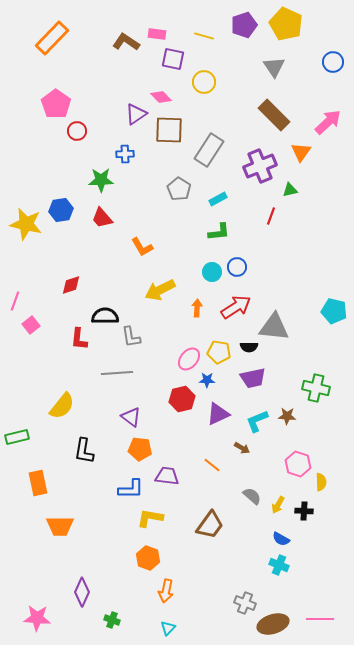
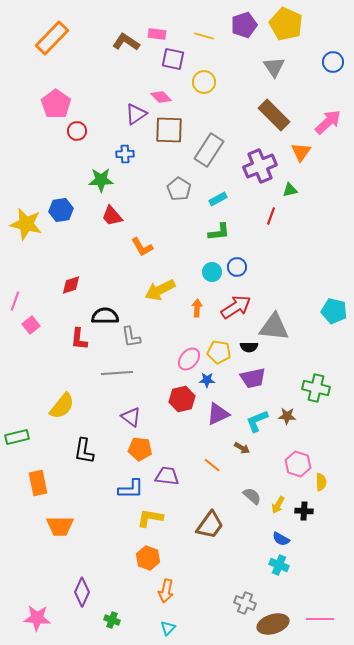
red trapezoid at (102, 218): moved 10 px right, 2 px up
